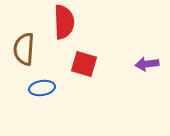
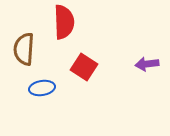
red square: moved 3 px down; rotated 16 degrees clockwise
